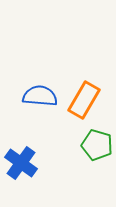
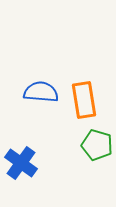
blue semicircle: moved 1 px right, 4 px up
orange rectangle: rotated 39 degrees counterclockwise
